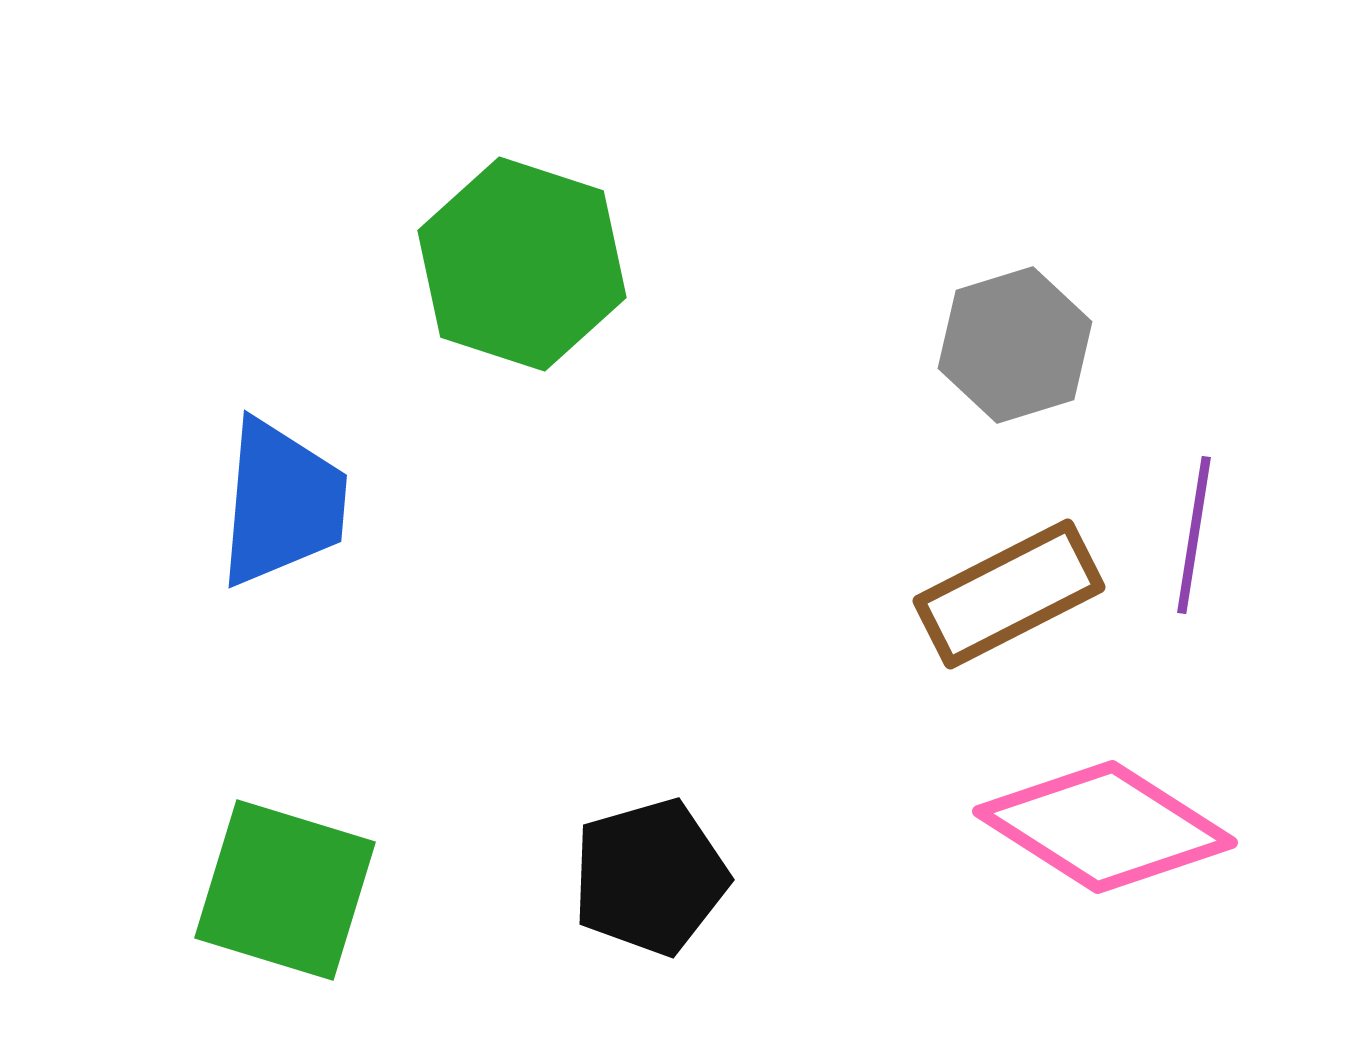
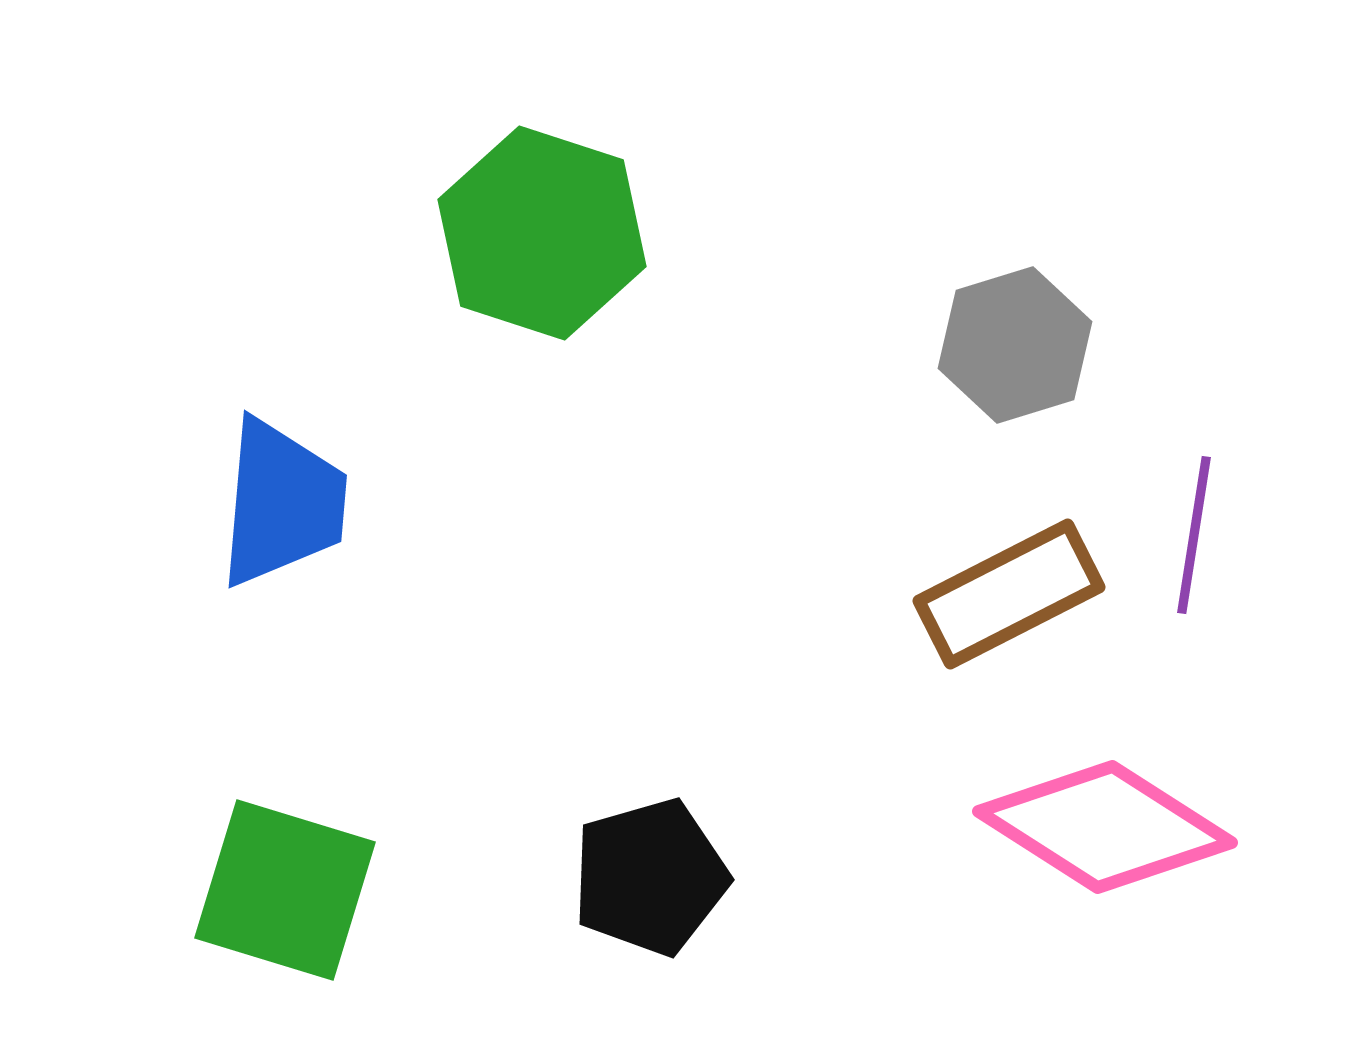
green hexagon: moved 20 px right, 31 px up
